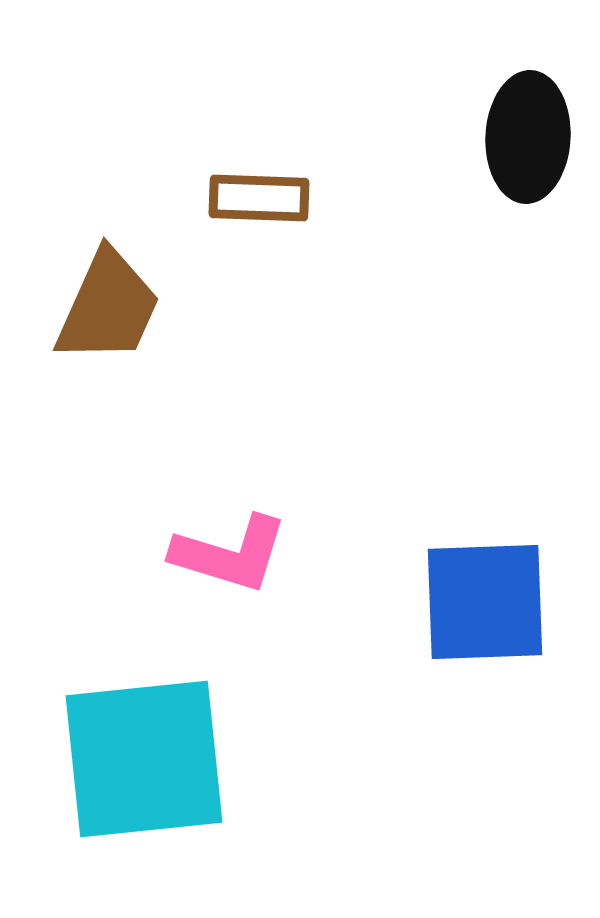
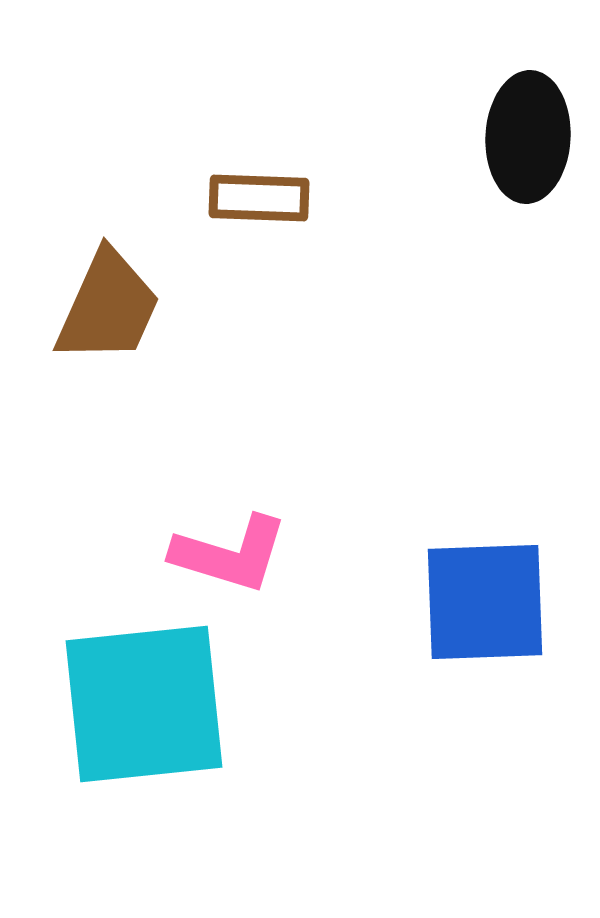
cyan square: moved 55 px up
